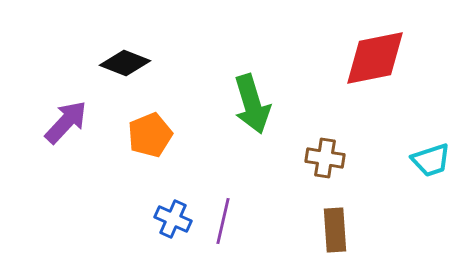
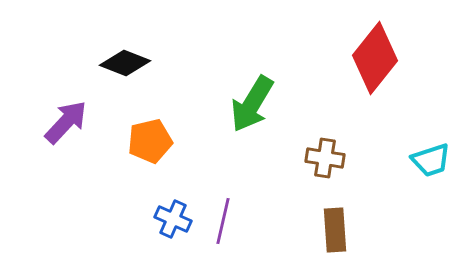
red diamond: rotated 40 degrees counterclockwise
green arrow: rotated 48 degrees clockwise
orange pentagon: moved 6 px down; rotated 9 degrees clockwise
